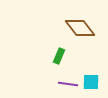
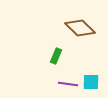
brown diamond: rotated 8 degrees counterclockwise
green rectangle: moved 3 px left
